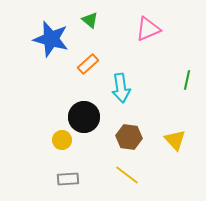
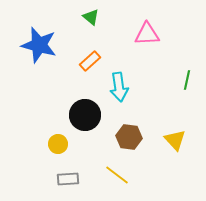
green triangle: moved 1 px right, 3 px up
pink triangle: moved 1 px left, 5 px down; rotated 20 degrees clockwise
blue star: moved 12 px left, 6 px down
orange rectangle: moved 2 px right, 3 px up
cyan arrow: moved 2 px left, 1 px up
black circle: moved 1 px right, 2 px up
yellow circle: moved 4 px left, 4 px down
yellow line: moved 10 px left
